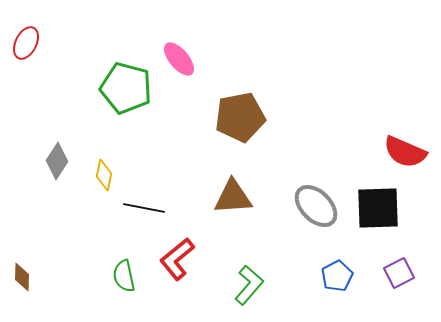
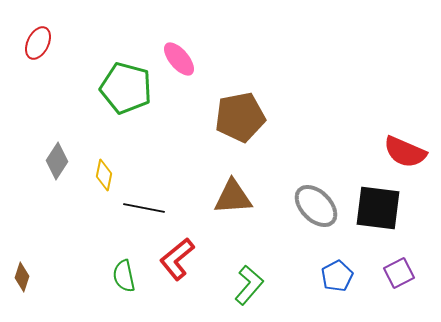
red ellipse: moved 12 px right
black square: rotated 9 degrees clockwise
brown diamond: rotated 16 degrees clockwise
